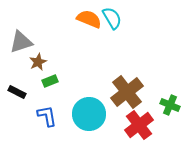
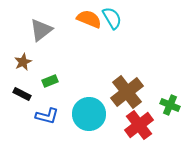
gray triangle: moved 20 px right, 12 px up; rotated 20 degrees counterclockwise
brown star: moved 15 px left
black rectangle: moved 5 px right, 2 px down
blue L-shape: rotated 115 degrees clockwise
